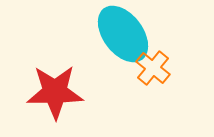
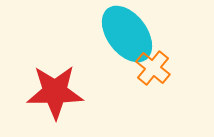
cyan ellipse: moved 4 px right
